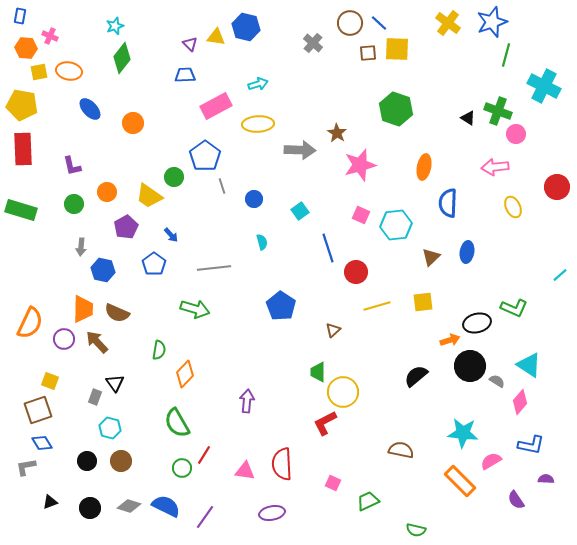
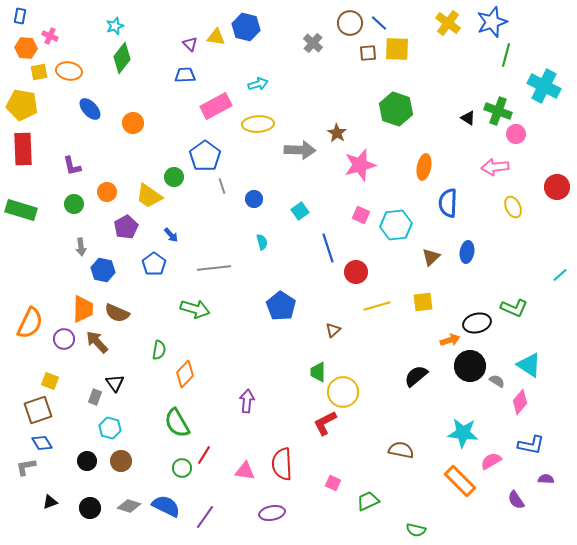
gray arrow at (81, 247): rotated 12 degrees counterclockwise
